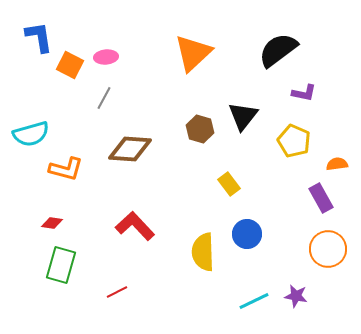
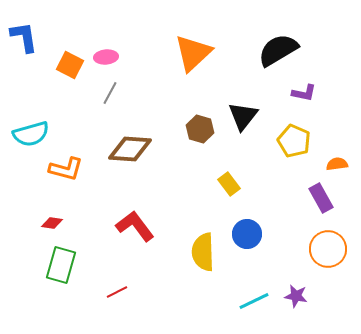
blue L-shape: moved 15 px left
black semicircle: rotated 6 degrees clockwise
gray line: moved 6 px right, 5 px up
red L-shape: rotated 6 degrees clockwise
